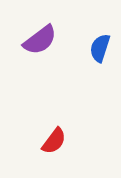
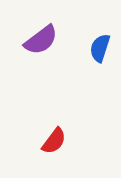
purple semicircle: moved 1 px right
